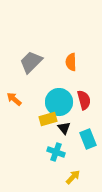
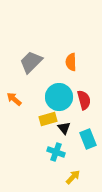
cyan circle: moved 5 px up
